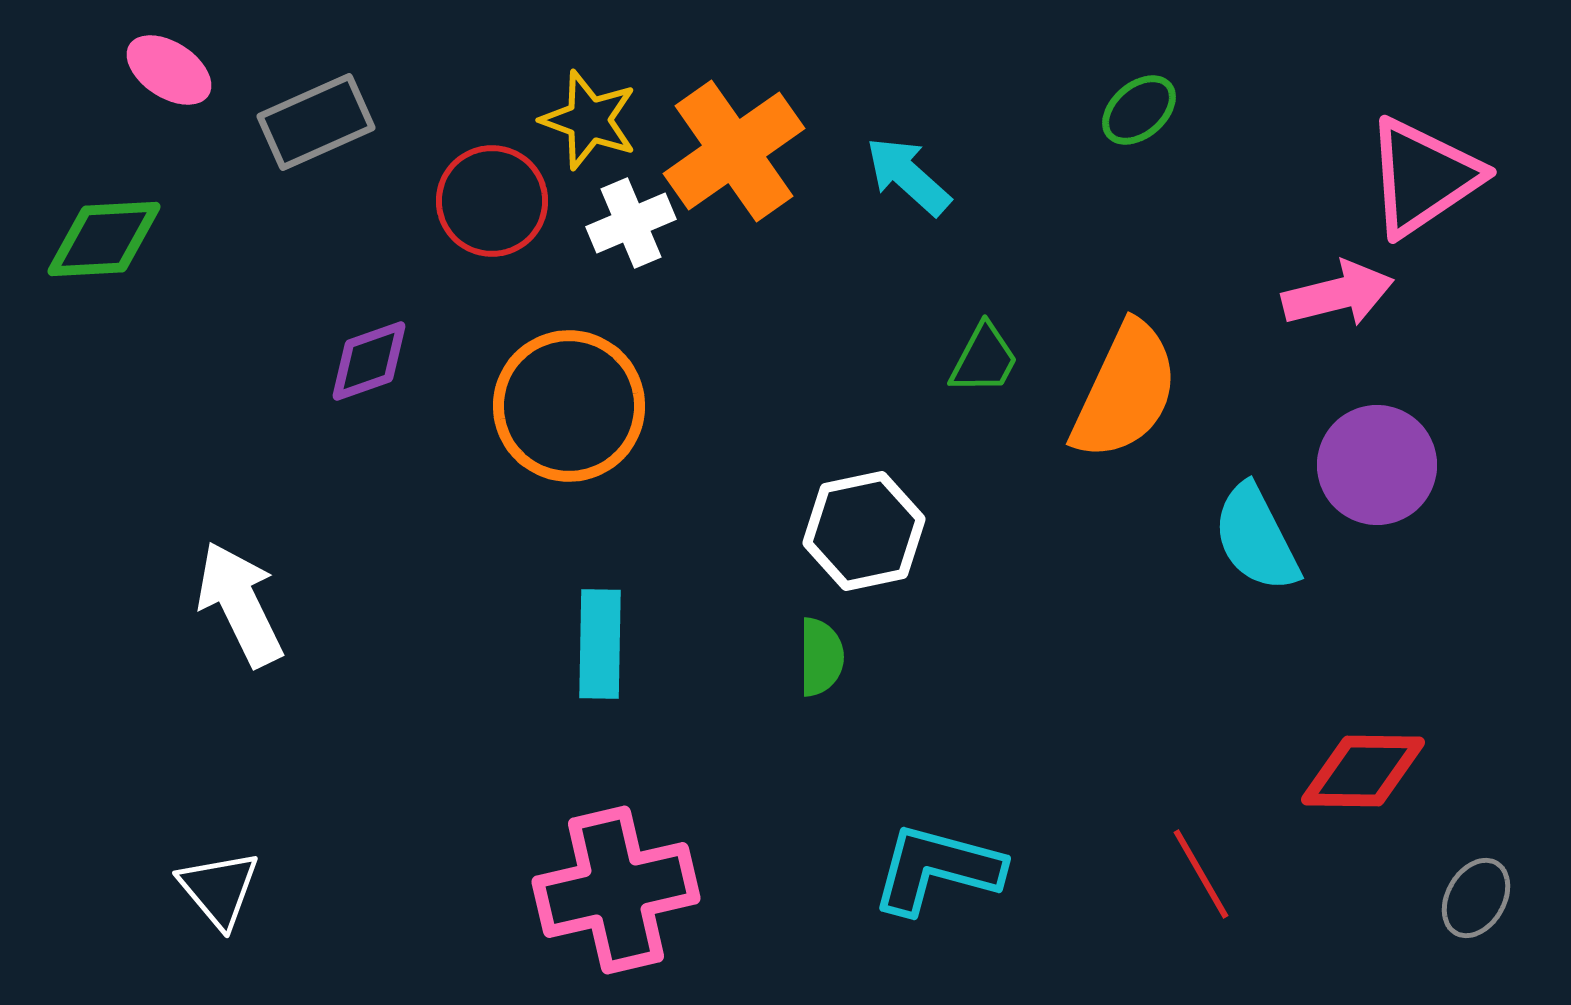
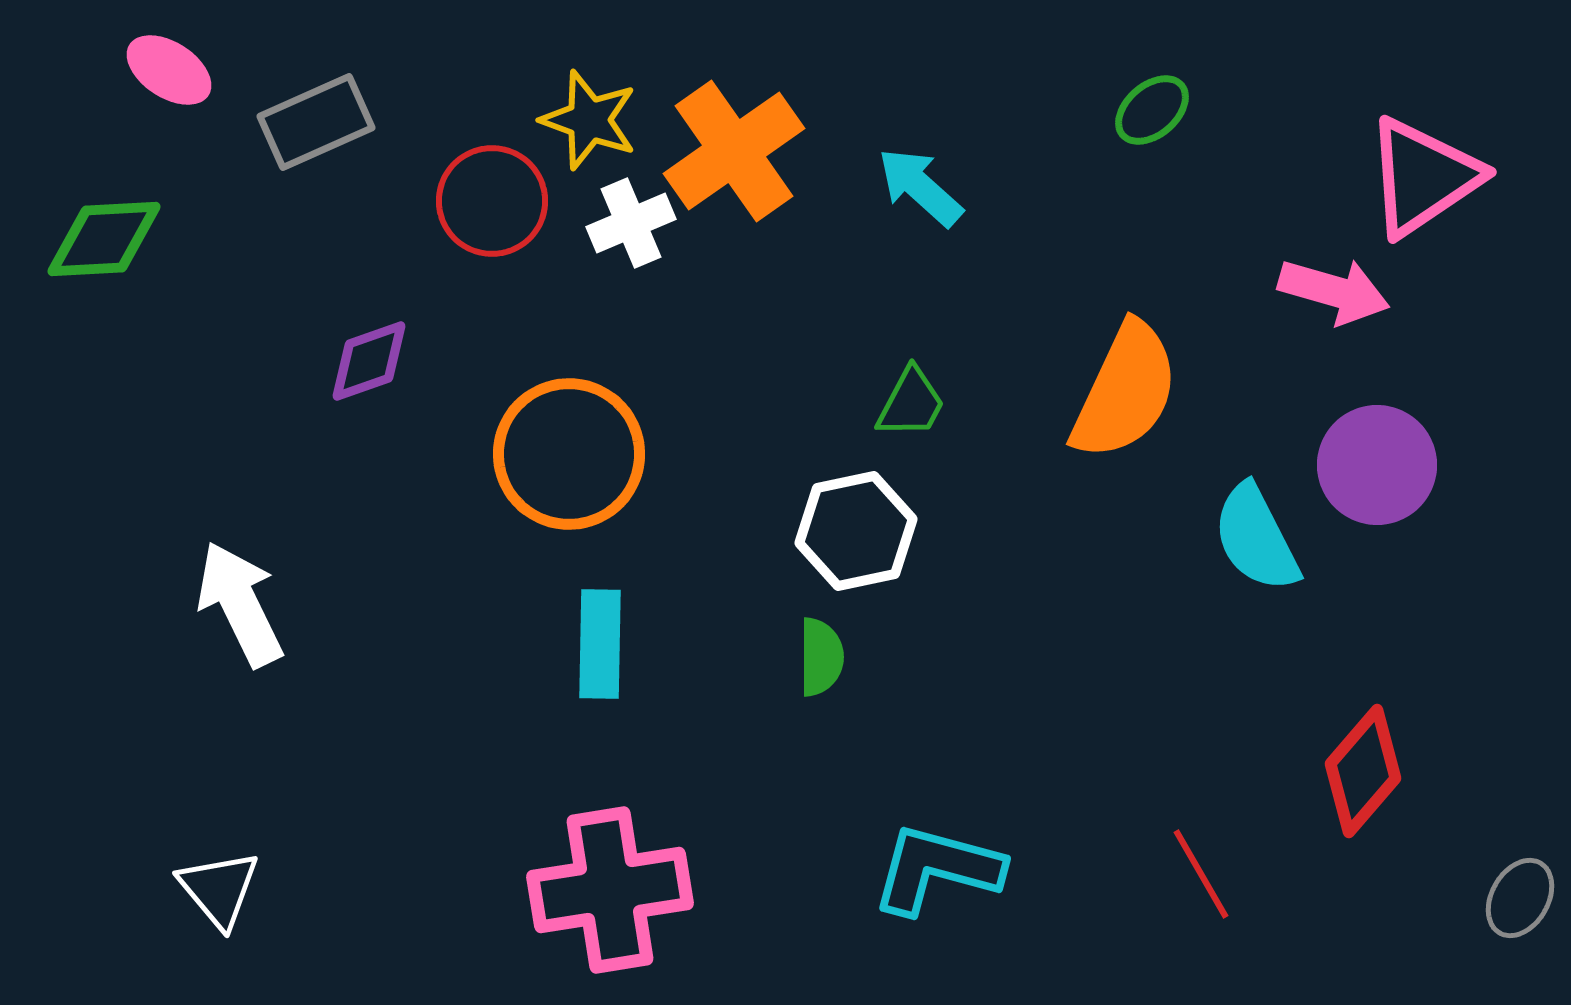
green ellipse: moved 13 px right
cyan arrow: moved 12 px right, 11 px down
pink arrow: moved 4 px left, 3 px up; rotated 30 degrees clockwise
green trapezoid: moved 73 px left, 44 px down
orange circle: moved 48 px down
white hexagon: moved 8 px left
red diamond: rotated 50 degrees counterclockwise
pink cross: moved 6 px left; rotated 4 degrees clockwise
gray ellipse: moved 44 px right
